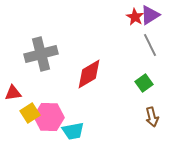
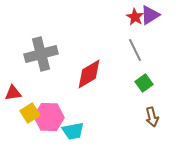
gray line: moved 15 px left, 5 px down
